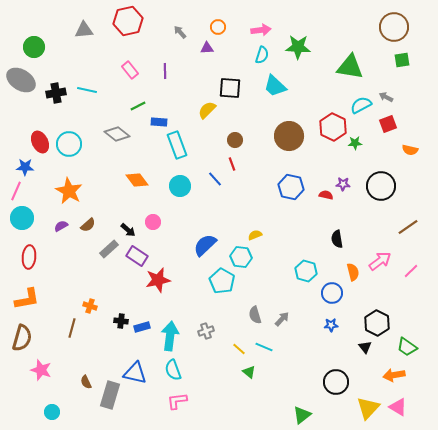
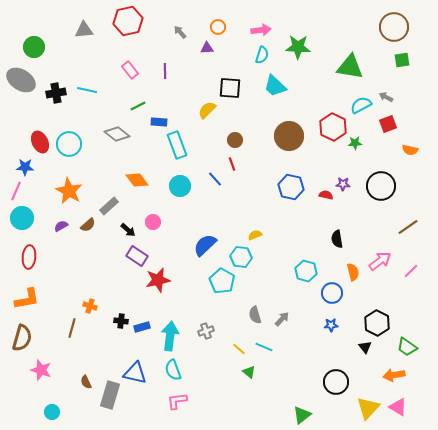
gray rectangle at (109, 249): moved 43 px up
